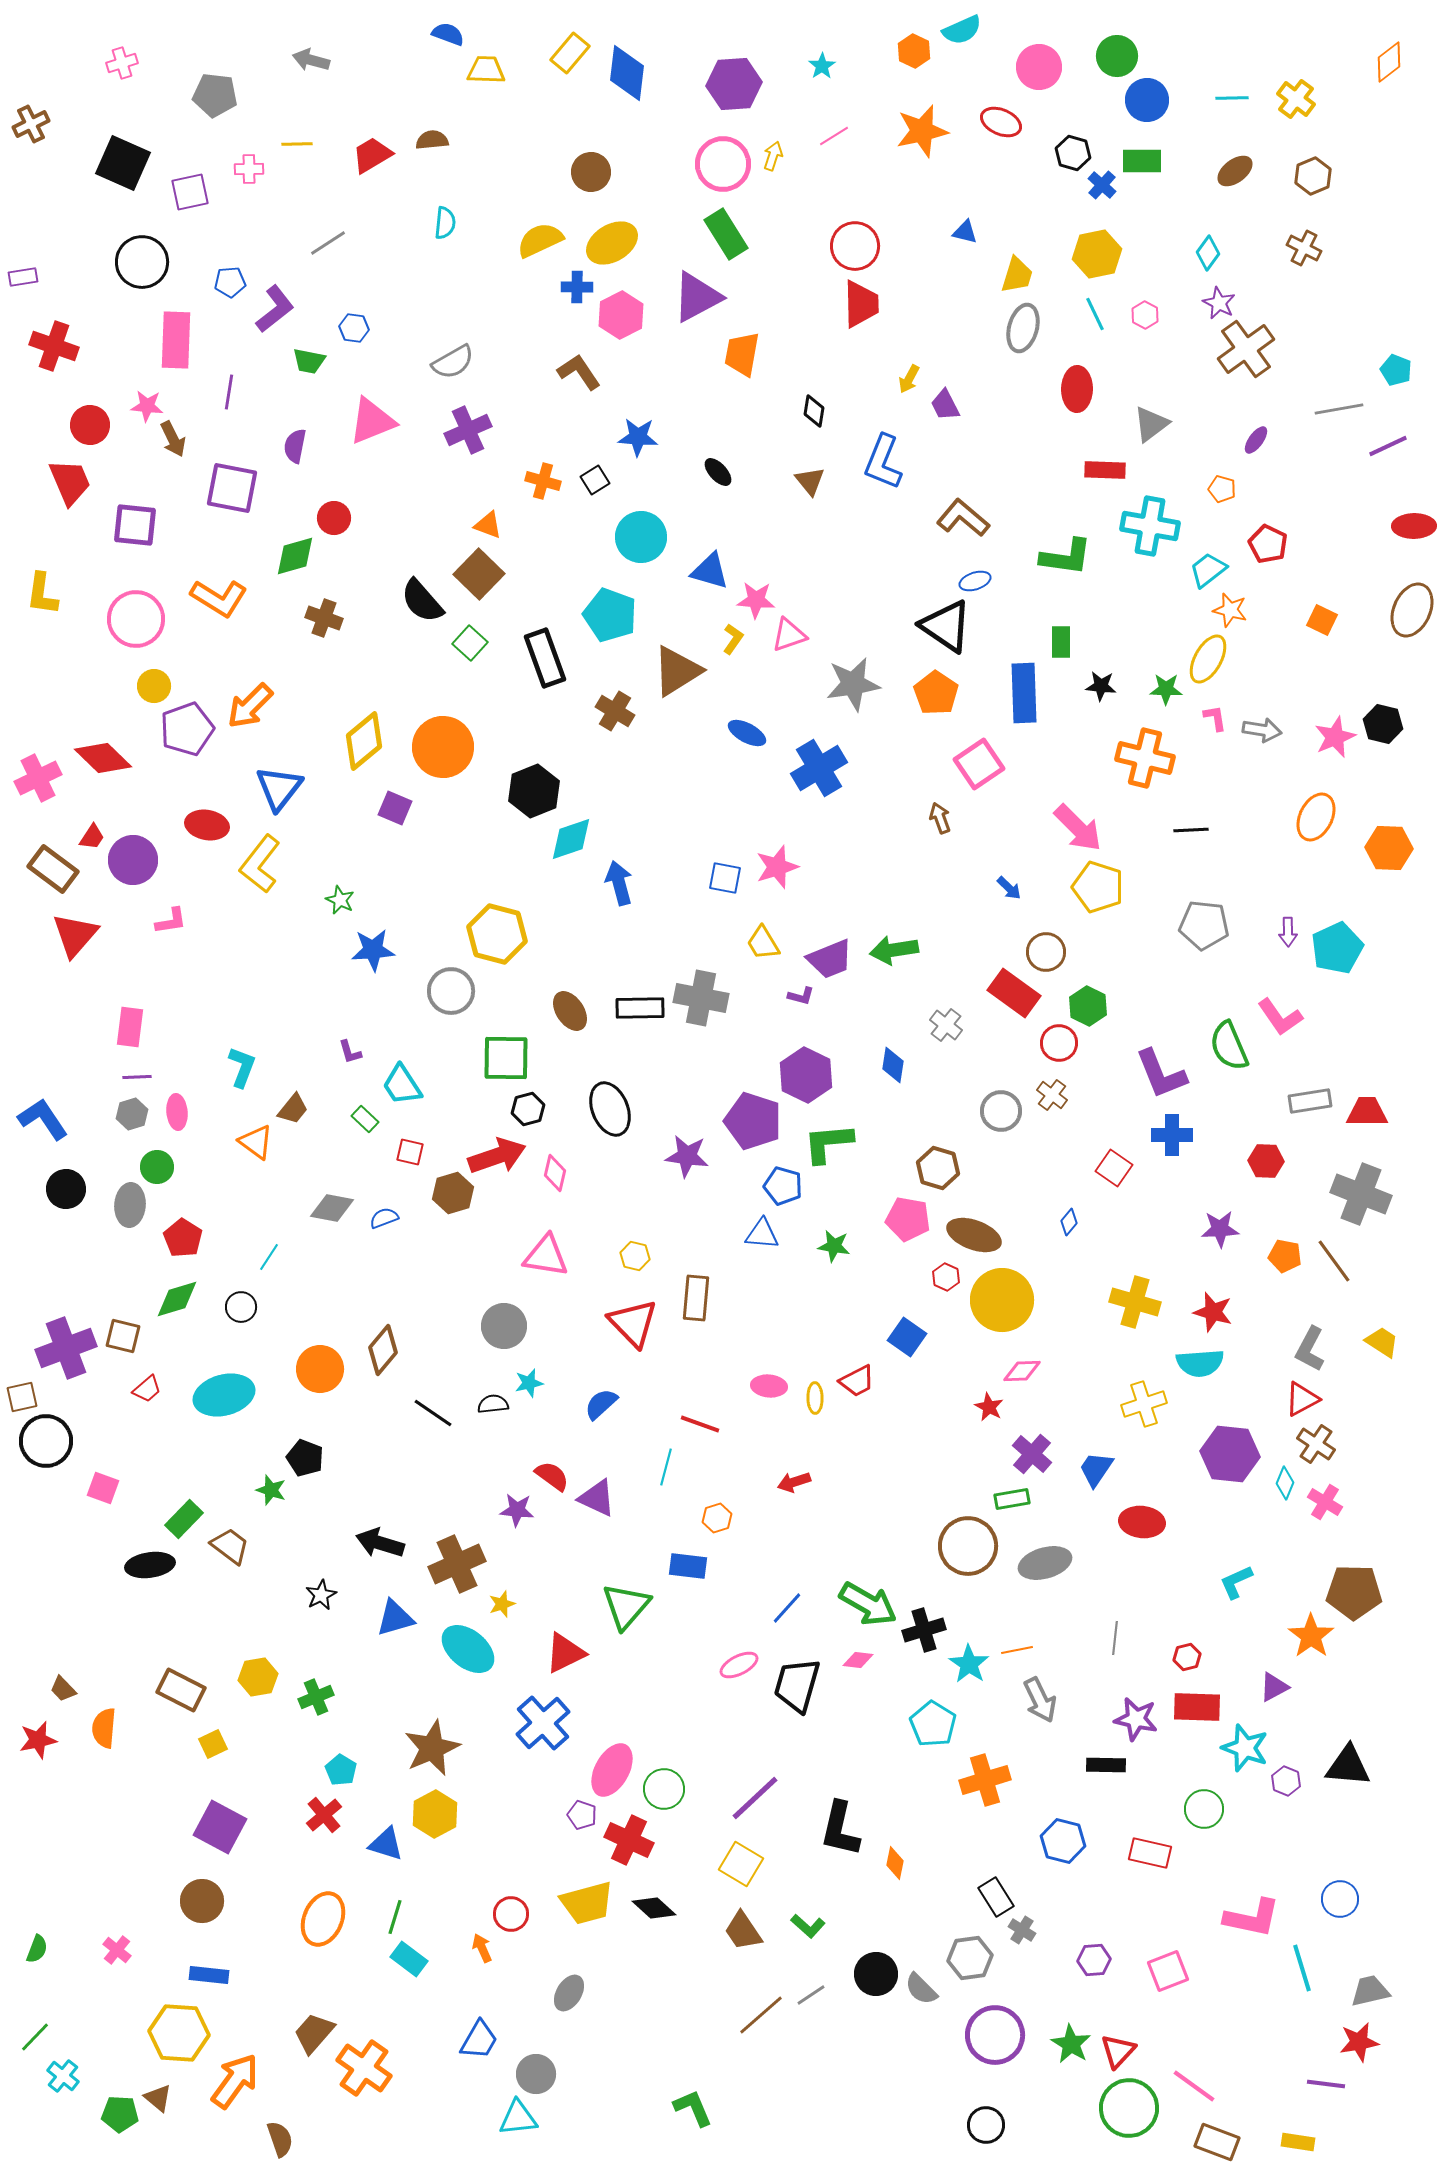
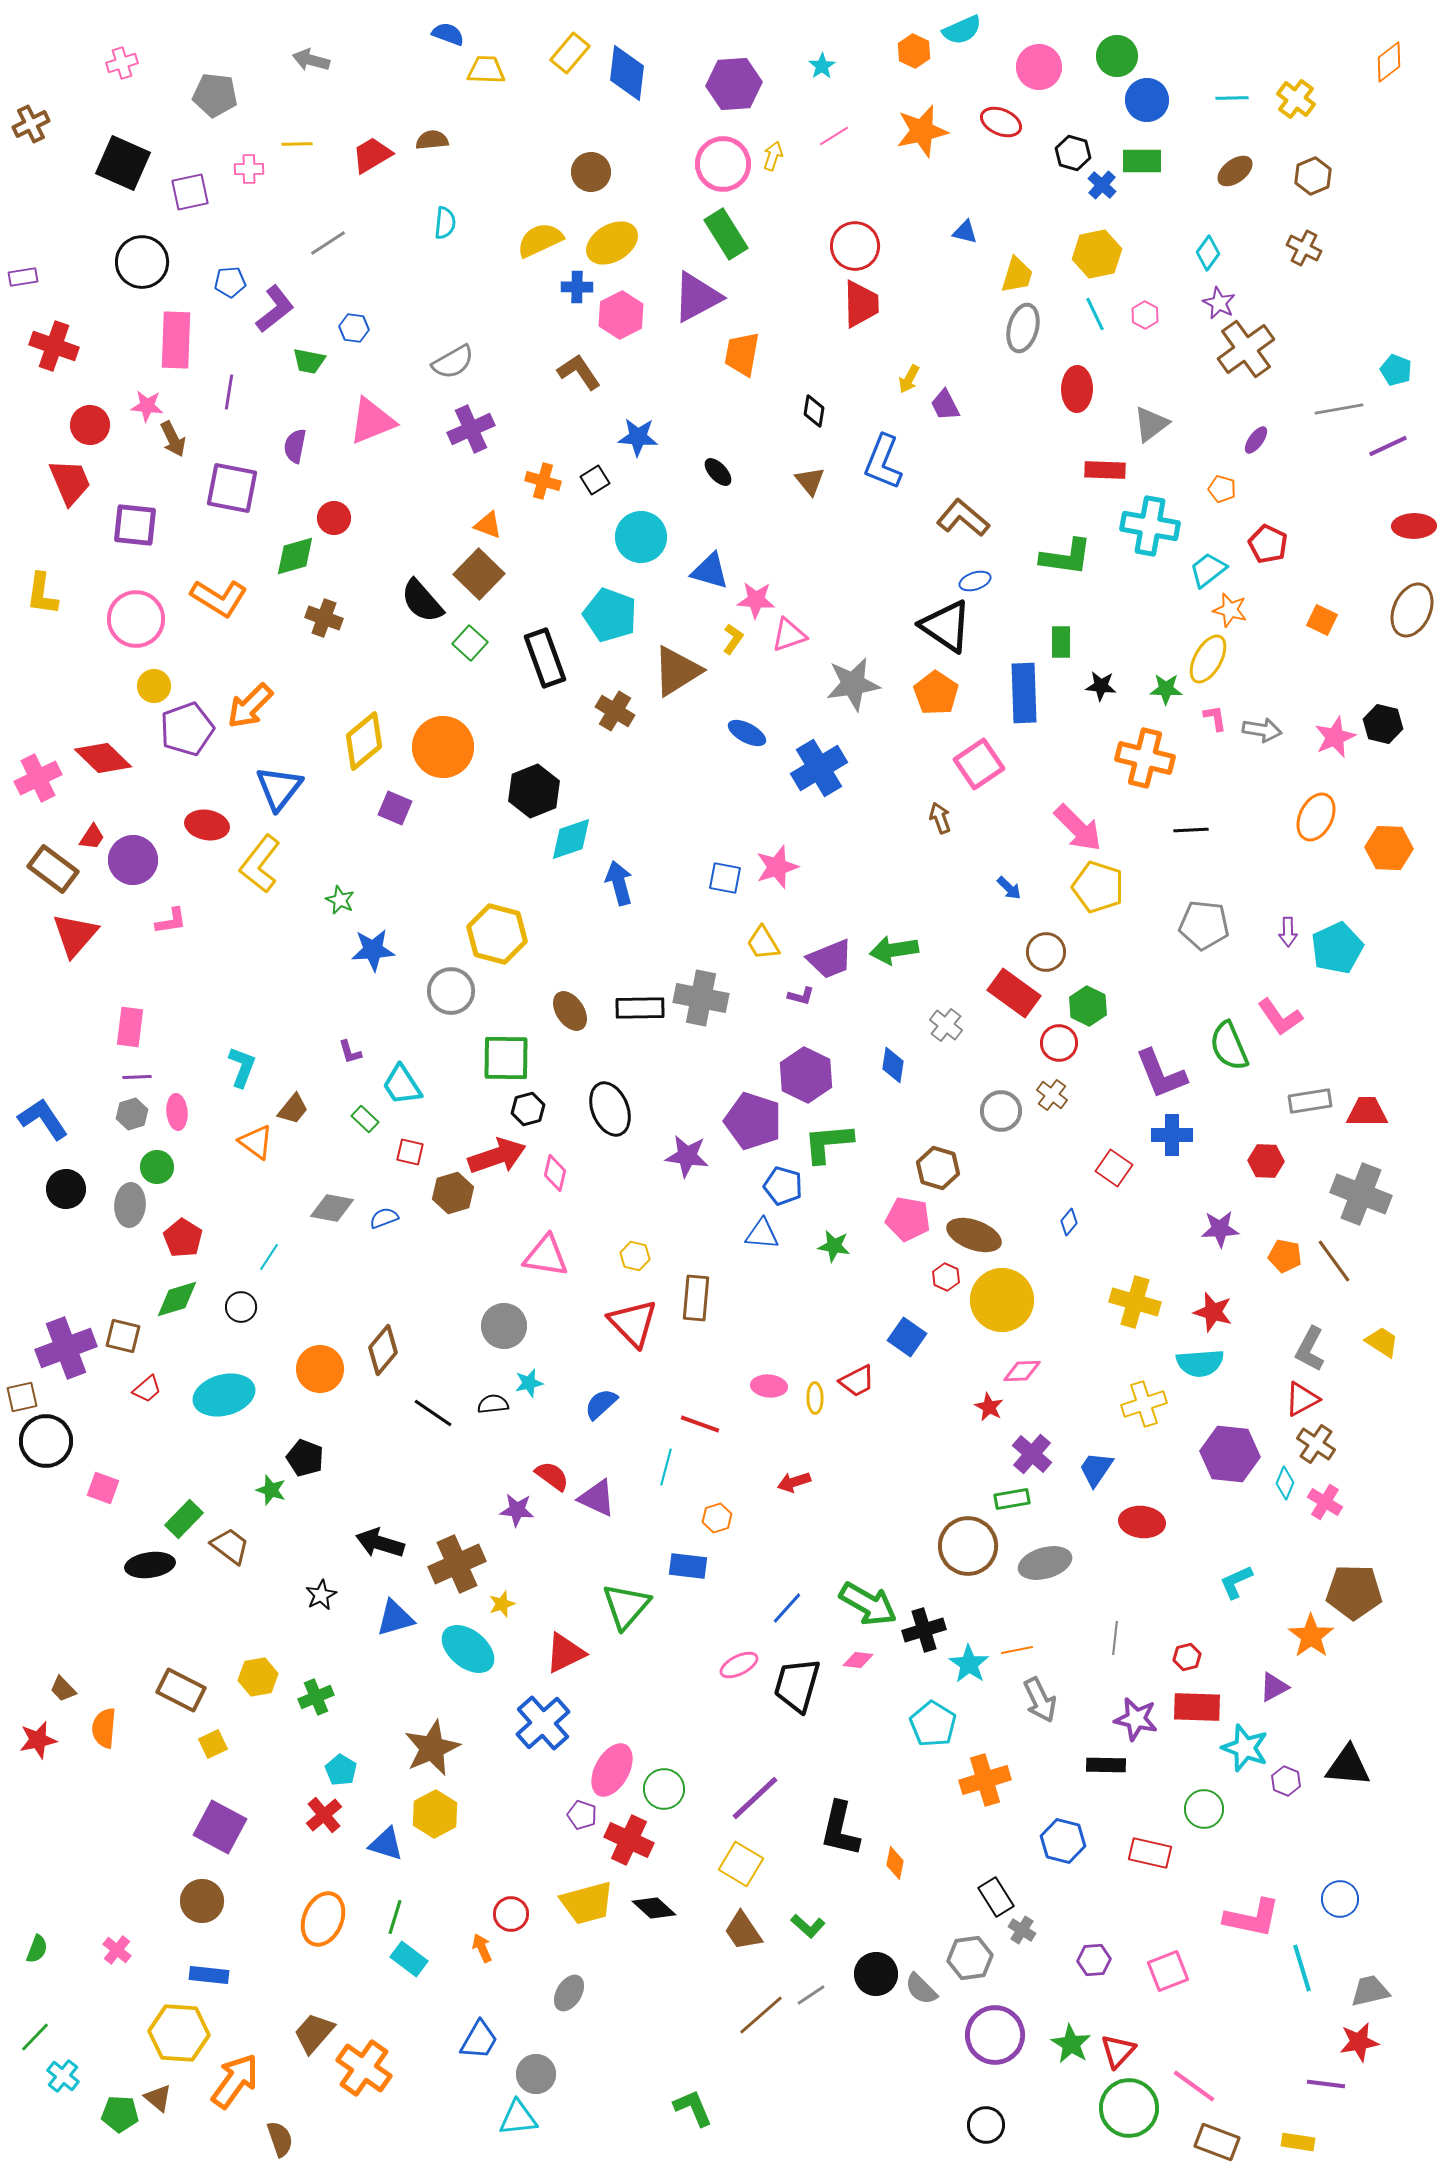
purple cross at (468, 430): moved 3 px right, 1 px up
